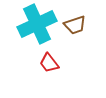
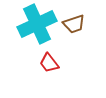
brown trapezoid: moved 1 px left, 1 px up
